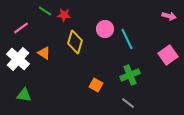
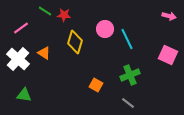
pink square: rotated 30 degrees counterclockwise
